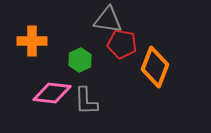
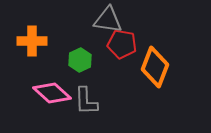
pink diamond: rotated 36 degrees clockwise
